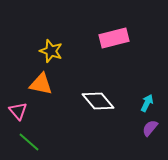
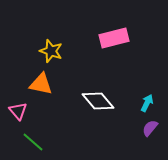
green line: moved 4 px right
